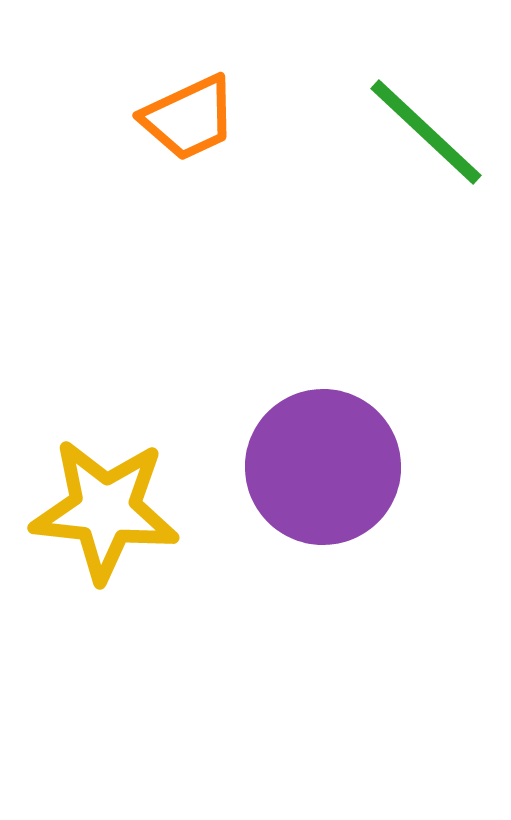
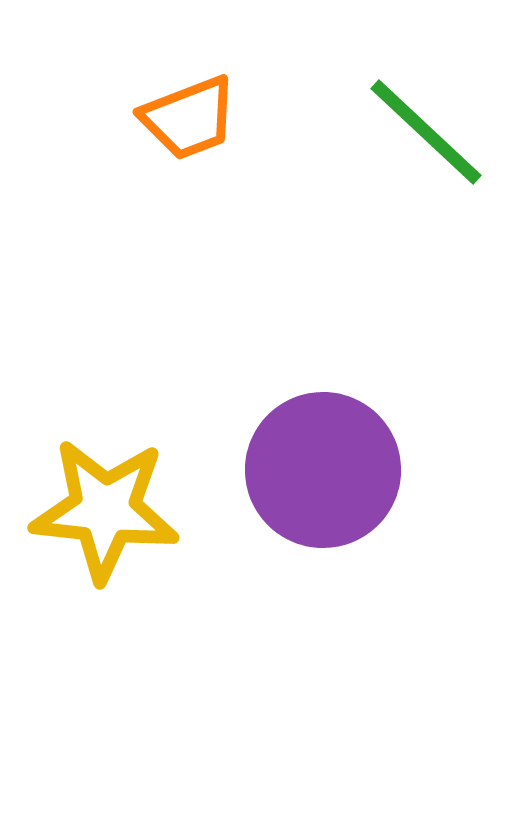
orange trapezoid: rotated 4 degrees clockwise
purple circle: moved 3 px down
